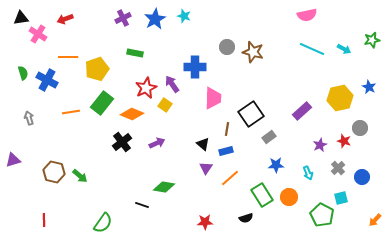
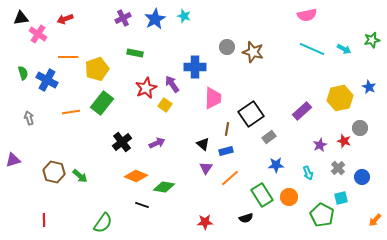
orange diamond at (132, 114): moved 4 px right, 62 px down
